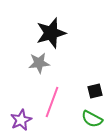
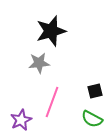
black star: moved 2 px up
